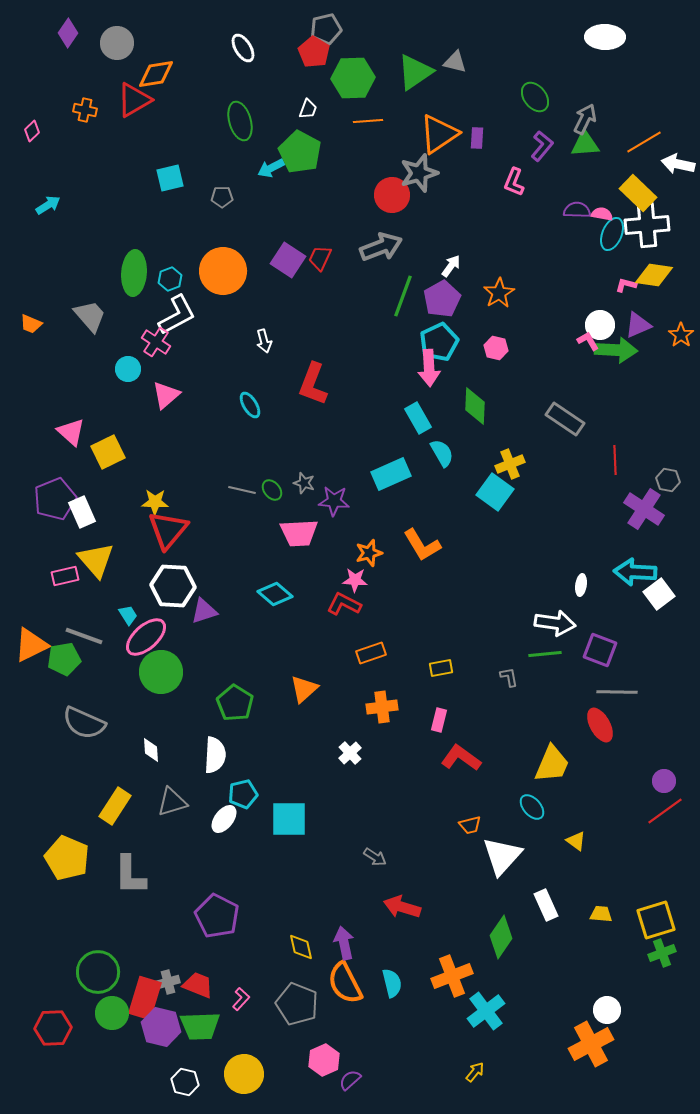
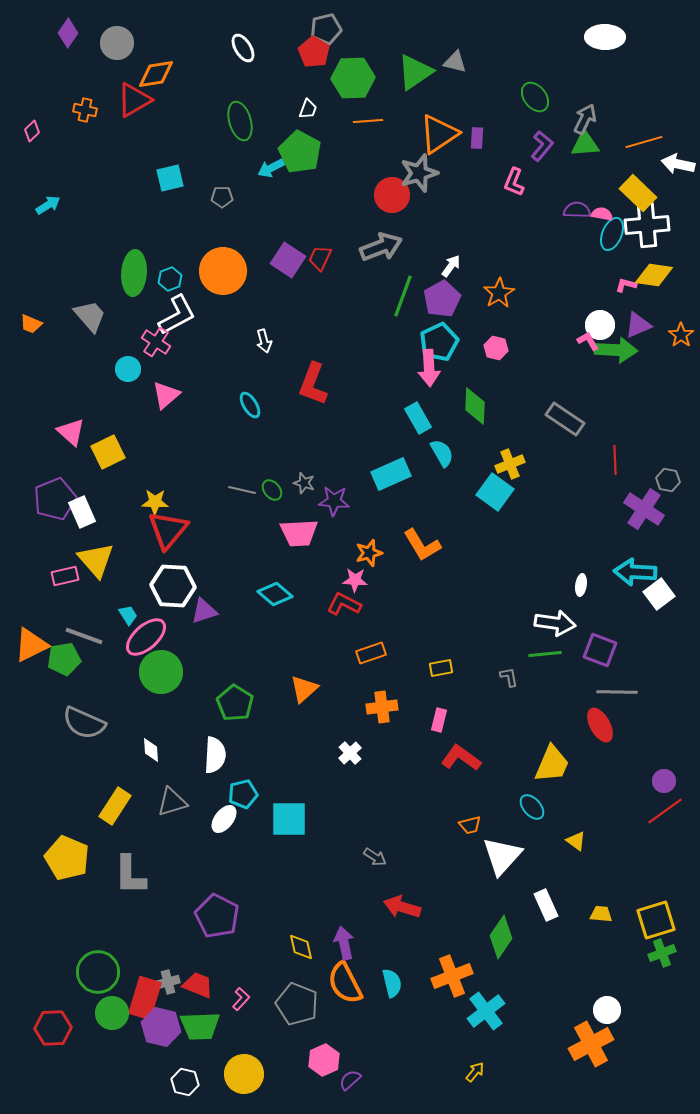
orange line at (644, 142): rotated 15 degrees clockwise
